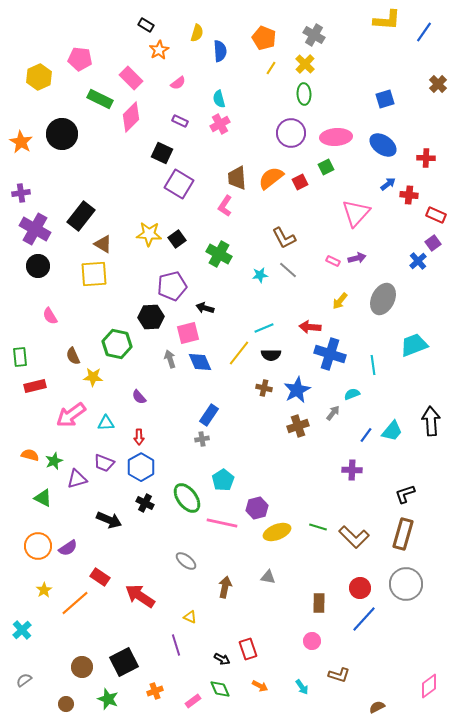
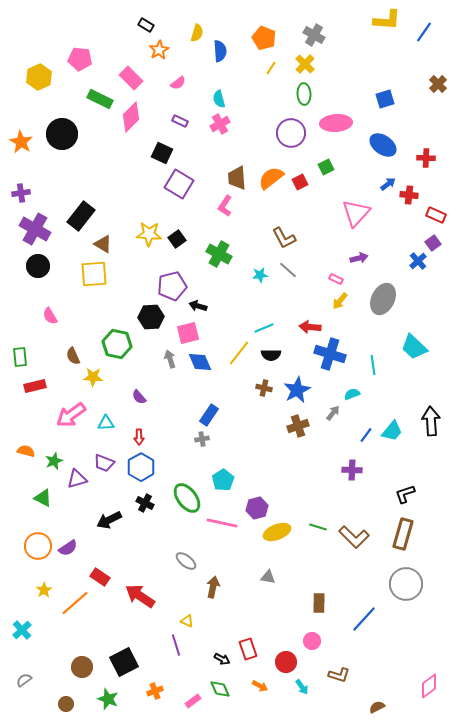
pink ellipse at (336, 137): moved 14 px up
purple arrow at (357, 258): moved 2 px right
pink rectangle at (333, 261): moved 3 px right, 18 px down
black arrow at (205, 308): moved 7 px left, 2 px up
cyan trapezoid at (414, 345): moved 2 px down; rotated 116 degrees counterclockwise
orange semicircle at (30, 455): moved 4 px left, 4 px up
black arrow at (109, 520): rotated 130 degrees clockwise
brown arrow at (225, 587): moved 12 px left
red circle at (360, 588): moved 74 px left, 74 px down
yellow triangle at (190, 617): moved 3 px left, 4 px down
